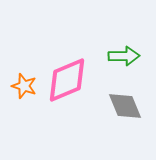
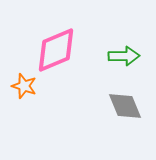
pink diamond: moved 11 px left, 30 px up
